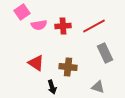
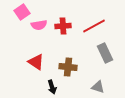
red triangle: moved 1 px up
